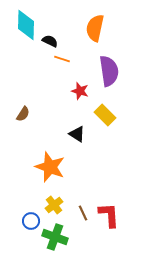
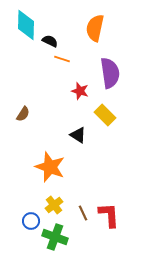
purple semicircle: moved 1 px right, 2 px down
black triangle: moved 1 px right, 1 px down
